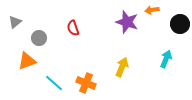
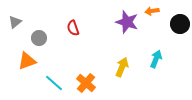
orange arrow: moved 1 px down
cyan arrow: moved 10 px left
orange cross: rotated 18 degrees clockwise
